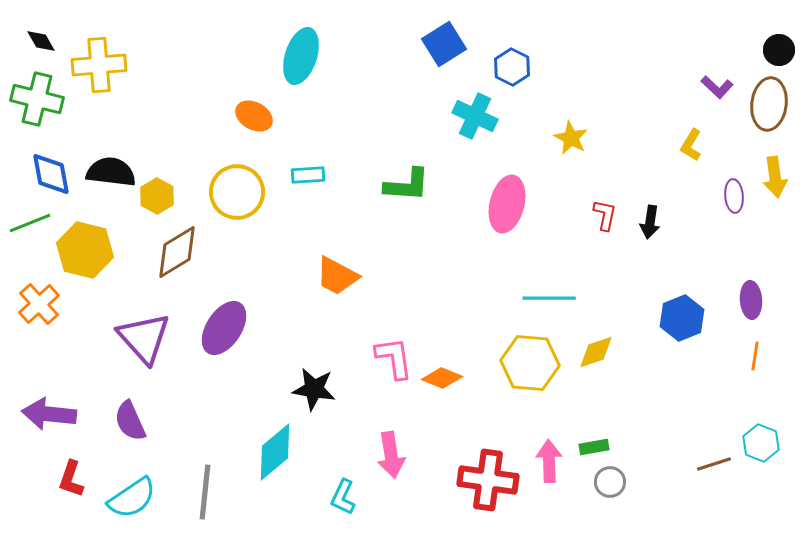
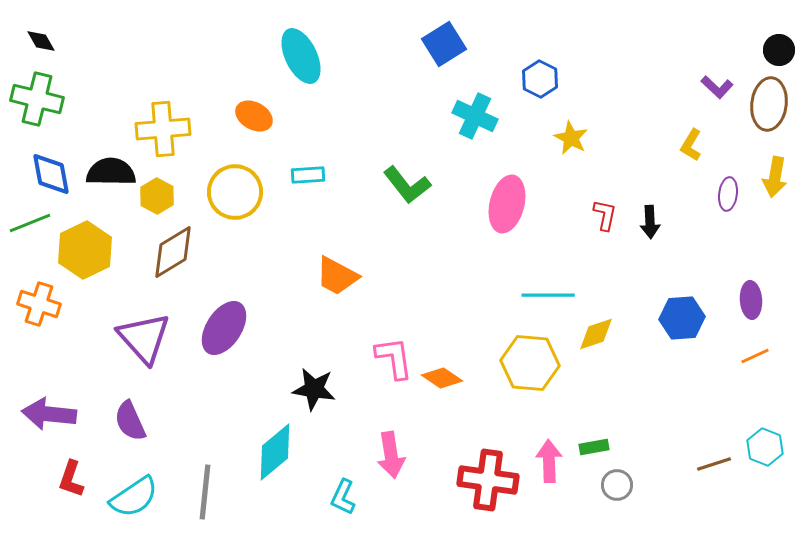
cyan ellipse at (301, 56): rotated 44 degrees counterclockwise
yellow cross at (99, 65): moved 64 px right, 64 px down
blue hexagon at (512, 67): moved 28 px right, 12 px down
black semicircle at (111, 172): rotated 6 degrees counterclockwise
yellow arrow at (775, 177): rotated 18 degrees clockwise
green L-shape at (407, 185): rotated 48 degrees clockwise
yellow circle at (237, 192): moved 2 px left
purple ellipse at (734, 196): moved 6 px left, 2 px up; rotated 12 degrees clockwise
black arrow at (650, 222): rotated 12 degrees counterclockwise
yellow hexagon at (85, 250): rotated 20 degrees clockwise
brown diamond at (177, 252): moved 4 px left
cyan line at (549, 298): moved 1 px left, 3 px up
orange cross at (39, 304): rotated 30 degrees counterclockwise
blue hexagon at (682, 318): rotated 18 degrees clockwise
yellow diamond at (596, 352): moved 18 px up
orange line at (755, 356): rotated 56 degrees clockwise
orange diamond at (442, 378): rotated 12 degrees clockwise
cyan hexagon at (761, 443): moved 4 px right, 4 px down
gray circle at (610, 482): moved 7 px right, 3 px down
cyan semicircle at (132, 498): moved 2 px right, 1 px up
